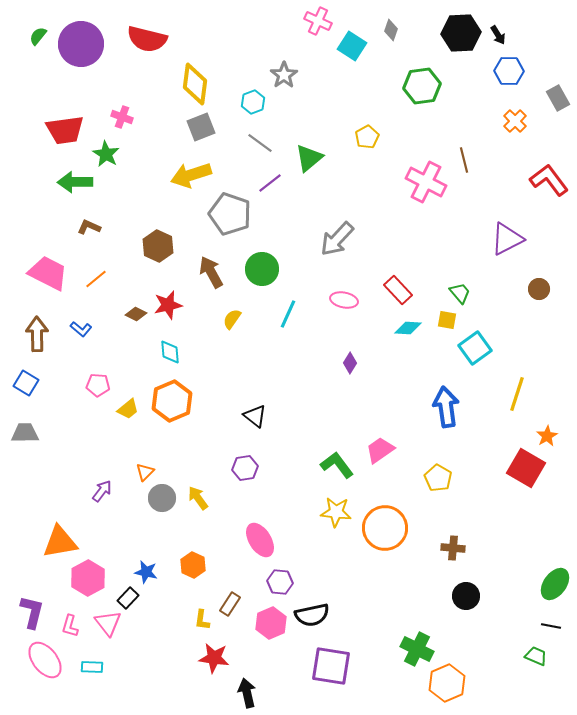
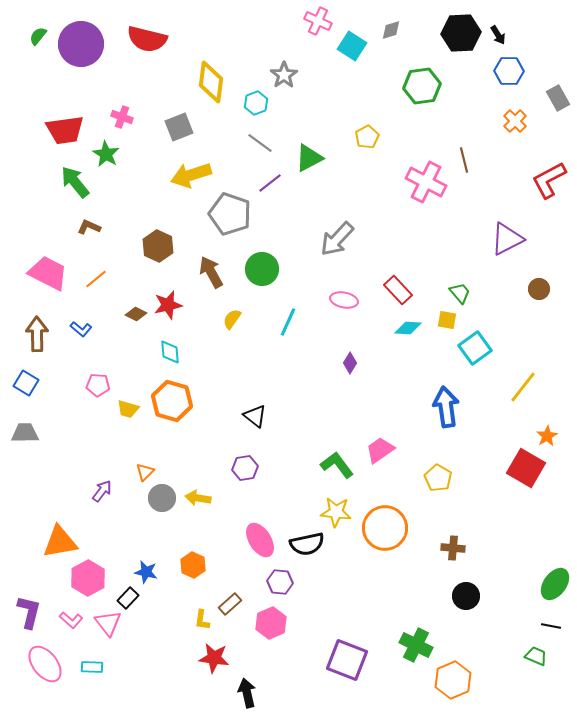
gray diamond at (391, 30): rotated 55 degrees clockwise
yellow diamond at (195, 84): moved 16 px right, 2 px up
cyan hexagon at (253, 102): moved 3 px right, 1 px down
gray square at (201, 127): moved 22 px left
green triangle at (309, 158): rotated 12 degrees clockwise
red L-shape at (549, 180): rotated 81 degrees counterclockwise
green arrow at (75, 182): rotated 52 degrees clockwise
cyan line at (288, 314): moved 8 px down
yellow line at (517, 394): moved 6 px right, 7 px up; rotated 20 degrees clockwise
orange hexagon at (172, 401): rotated 21 degrees counterclockwise
yellow trapezoid at (128, 409): rotated 55 degrees clockwise
yellow arrow at (198, 498): rotated 45 degrees counterclockwise
brown rectangle at (230, 604): rotated 15 degrees clockwise
purple L-shape at (32, 612): moved 3 px left
black semicircle at (312, 615): moved 5 px left, 71 px up
pink L-shape at (70, 626): moved 1 px right, 6 px up; rotated 65 degrees counterclockwise
green cross at (417, 649): moved 1 px left, 4 px up
pink ellipse at (45, 660): moved 4 px down
purple square at (331, 666): moved 16 px right, 6 px up; rotated 12 degrees clockwise
orange hexagon at (447, 683): moved 6 px right, 3 px up
